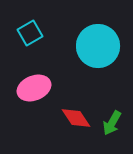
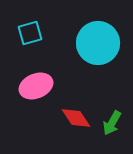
cyan square: rotated 15 degrees clockwise
cyan circle: moved 3 px up
pink ellipse: moved 2 px right, 2 px up
